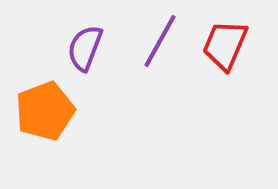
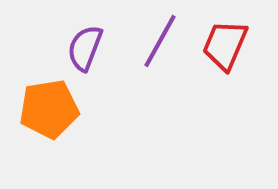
orange pentagon: moved 4 px right, 2 px up; rotated 12 degrees clockwise
